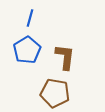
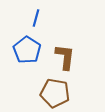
blue line: moved 6 px right
blue pentagon: rotated 8 degrees counterclockwise
